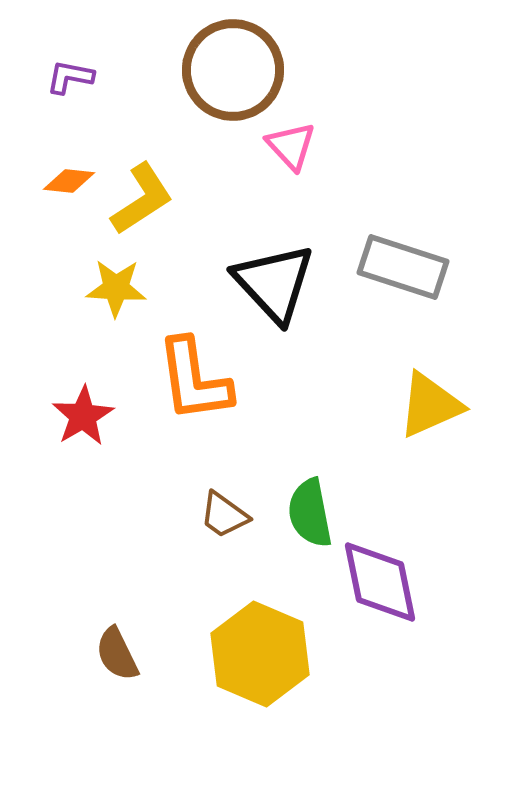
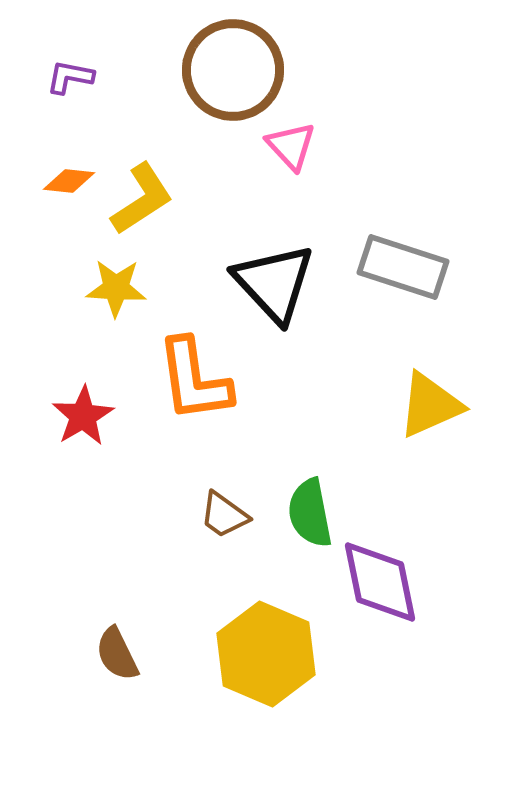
yellow hexagon: moved 6 px right
